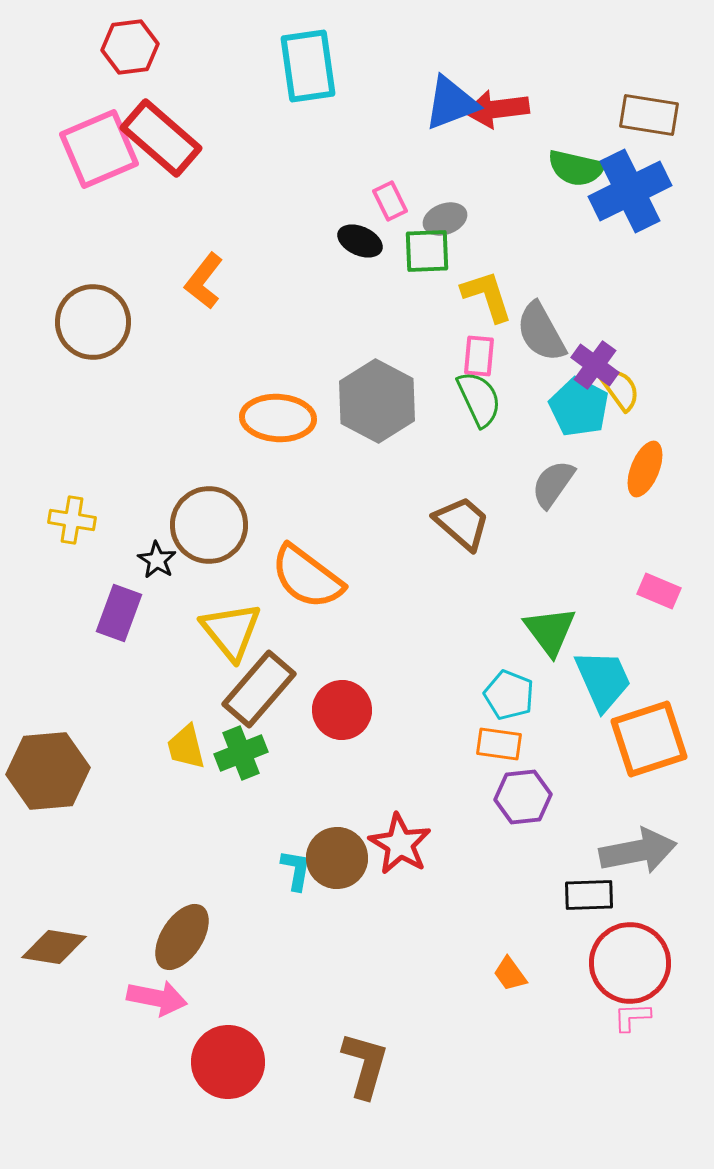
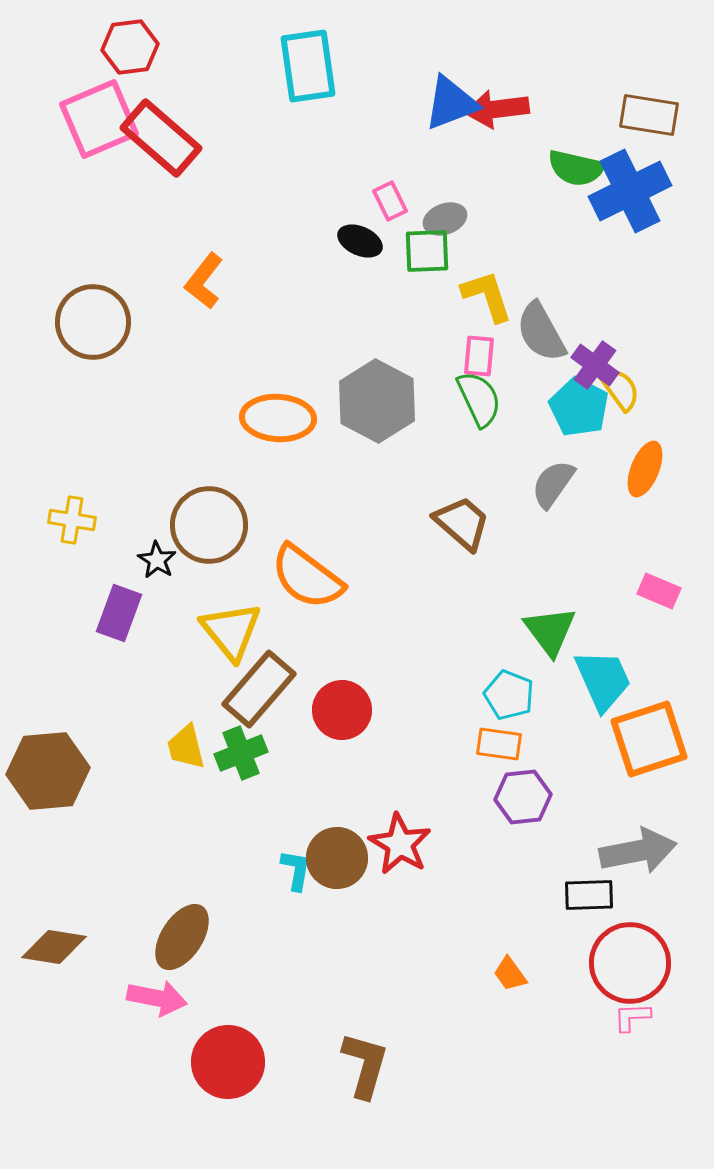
pink square at (99, 149): moved 30 px up
